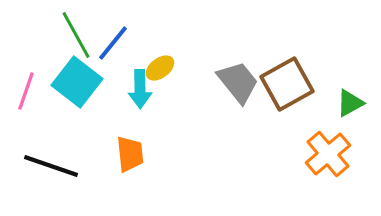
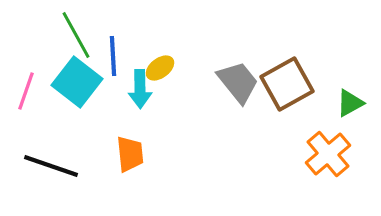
blue line: moved 13 px down; rotated 42 degrees counterclockwise
